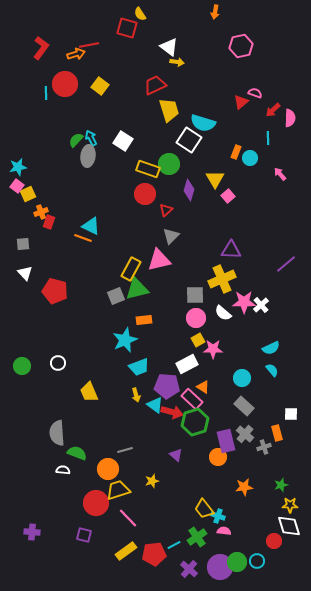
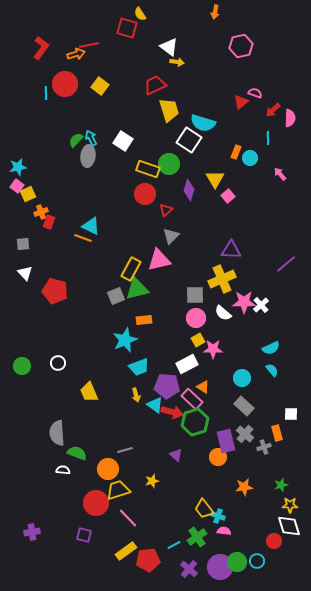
purple cross at (32, 532): rotated 14 degrees counterclockwise
red pentagon at (154, 554): moved 6 px left, 6 px down
